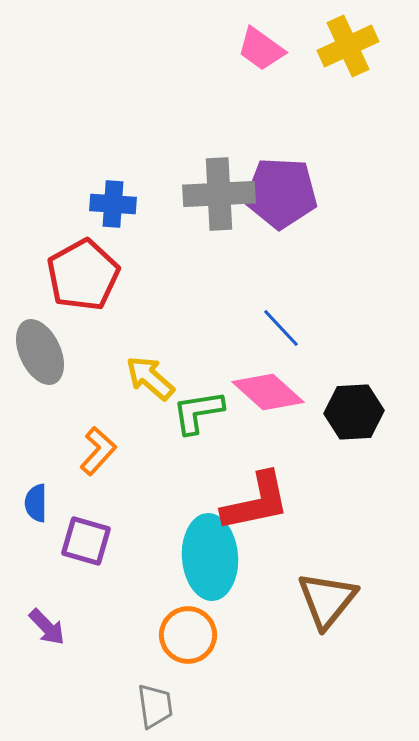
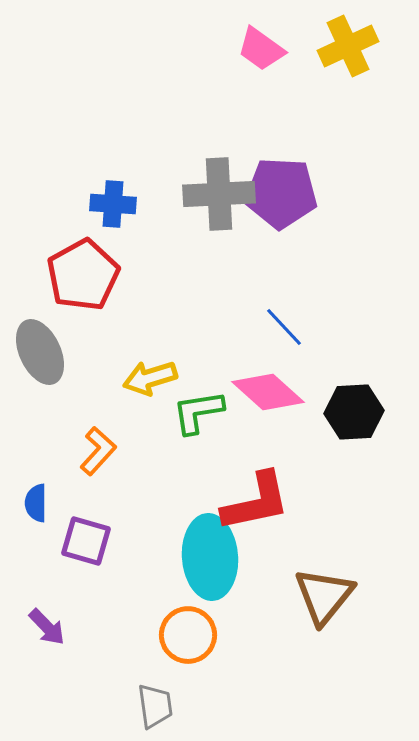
blue line: moved 3 px right, 1 px up
yellow arrow: rotated 58 degrees counterclockwise
brown triangle: moved 3 px left, 4 px up
